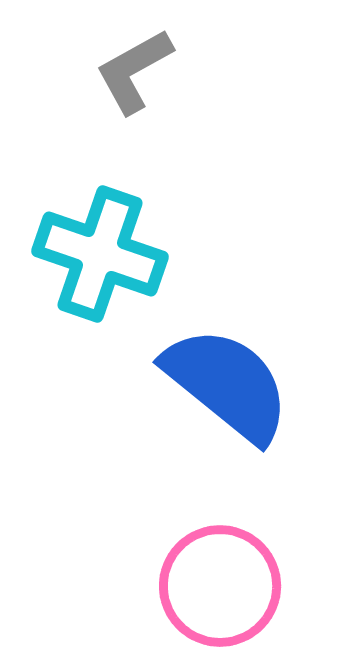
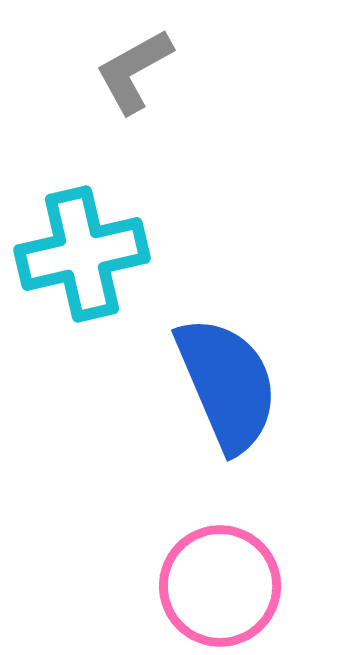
cyan cross: moved 18 px left; rotated 32 degrees counterclockwise
blue semicircle: rotated 28 degrees clockwise
